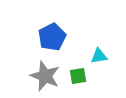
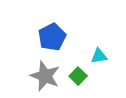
green square: rotated 36 degrees counterclockwise
